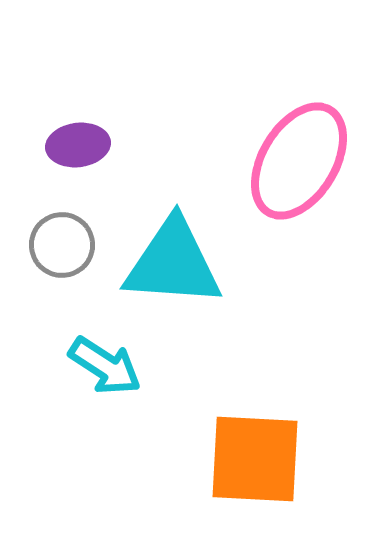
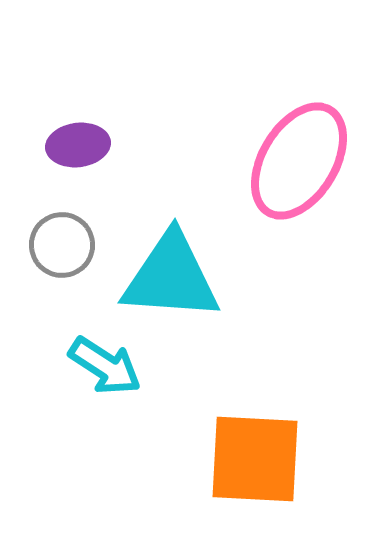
cyan triangle: moved 2 px left, 14 px down
